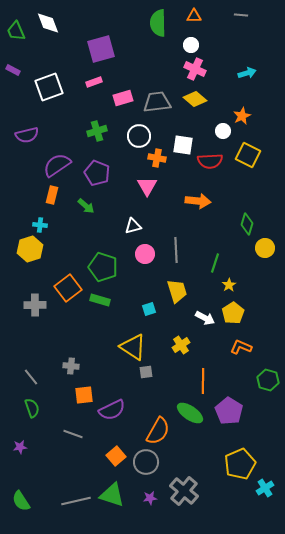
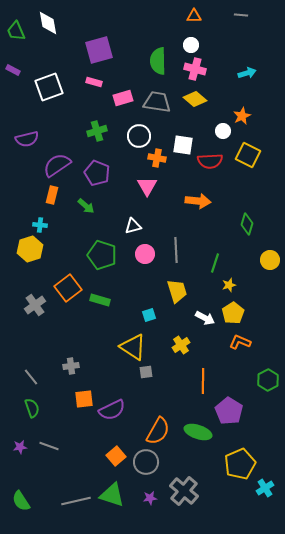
white diamond at (48, 23): rotated 10 degrees clockwise
green semicircle at (158, 23): moved 38 px down
purple square at (101, 49): moved 2 px left, 1 px down
pink cross at (195, 69): rotated 10 degrees counterclockwise
pink rectangle at (94, 82): rotated 35 degrees clockwise
gray trapezoid at (157, 102): rotated 16 degrees clockwise
purple semicircle at (27, 135): moved 4 px down
yellow circle at (265, 248): moved 5 px right, 12 px down
green pentagon at (103, 267): moved 1 px left, 12 px up
yellow star at (229, 285): rotated 16 degrees clockwise
gray cross at (35, 305): rotated 35 degrees counterclockwise
cyan square at (149, 309): moved 6 px down
orange L-shape at (241, 347): moved 1 px left, 5 px up
gray cross at (71, 366): rotated 14 degrees counterclockwise
green hexagon at (268, 380): rotated 15 degrees clockwise
orange square at (84, 395): moved 4 px down
green ellipse at (190, 413): moved 8 px right, 19 px down; rotated 16 degrees counterclockwise
gray line at (73, 434): moved 24 px left, 12 px down
